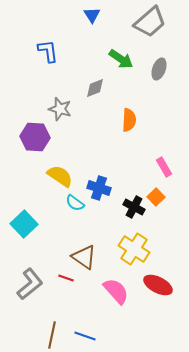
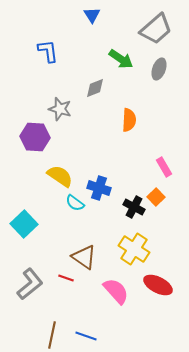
gray trapezoid: moved 6 px right, 7 px down
blue line: moved 1 px right
